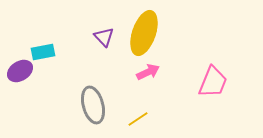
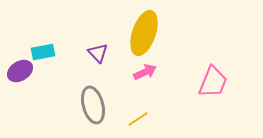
purple triangle: moved 6 px left, 16 px down
pink arrow: moved 3 px left
